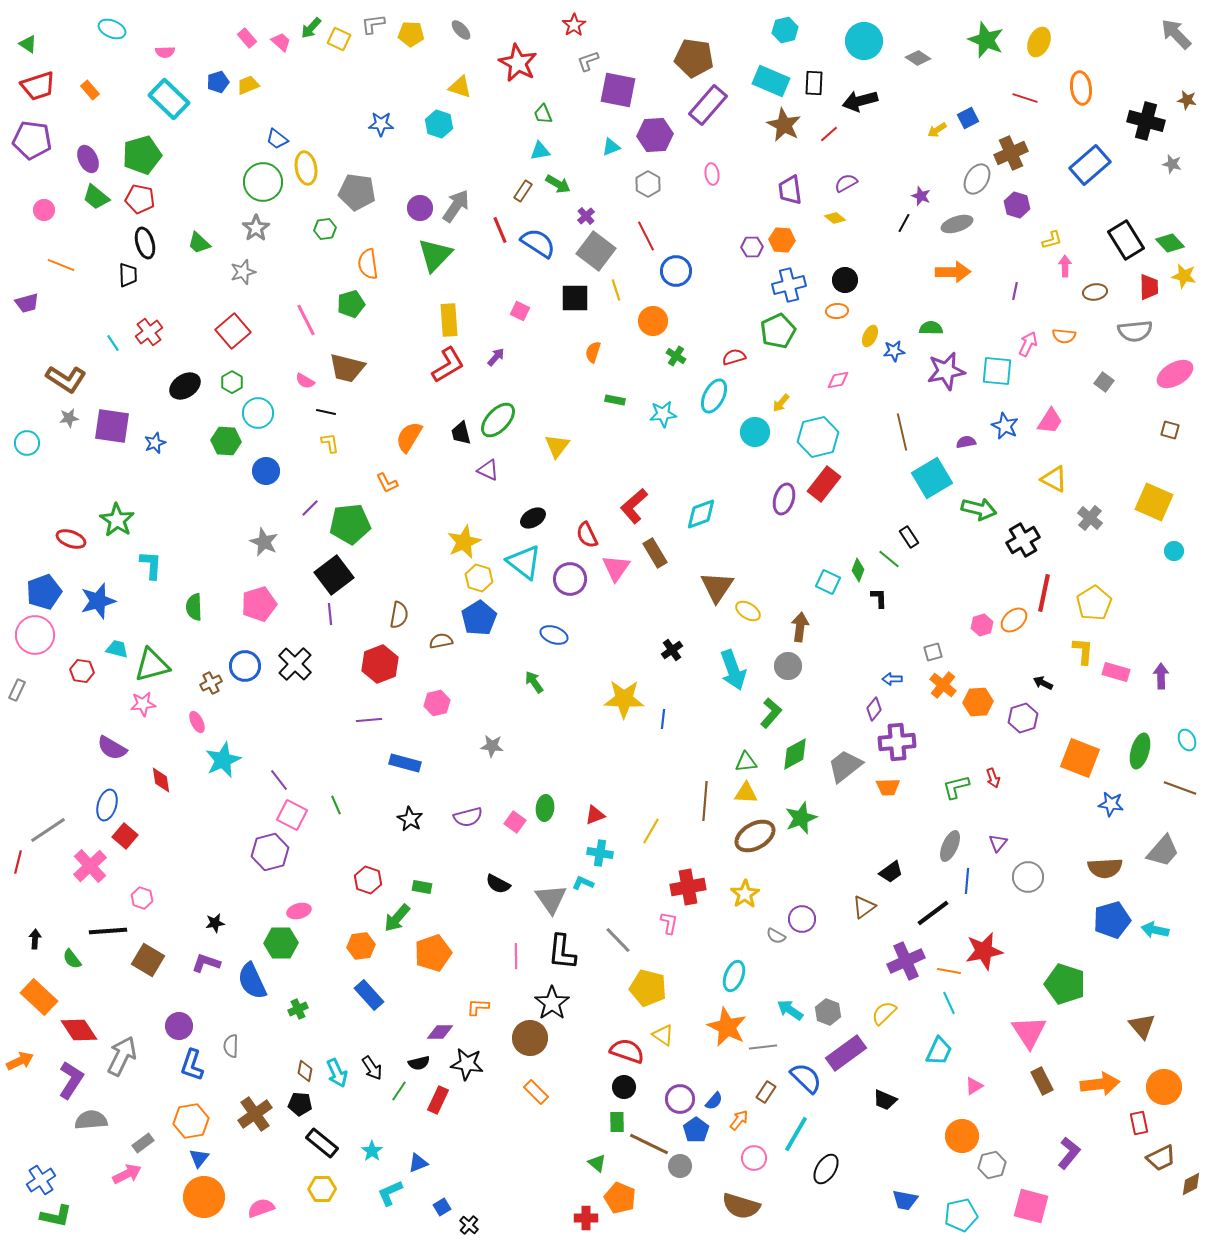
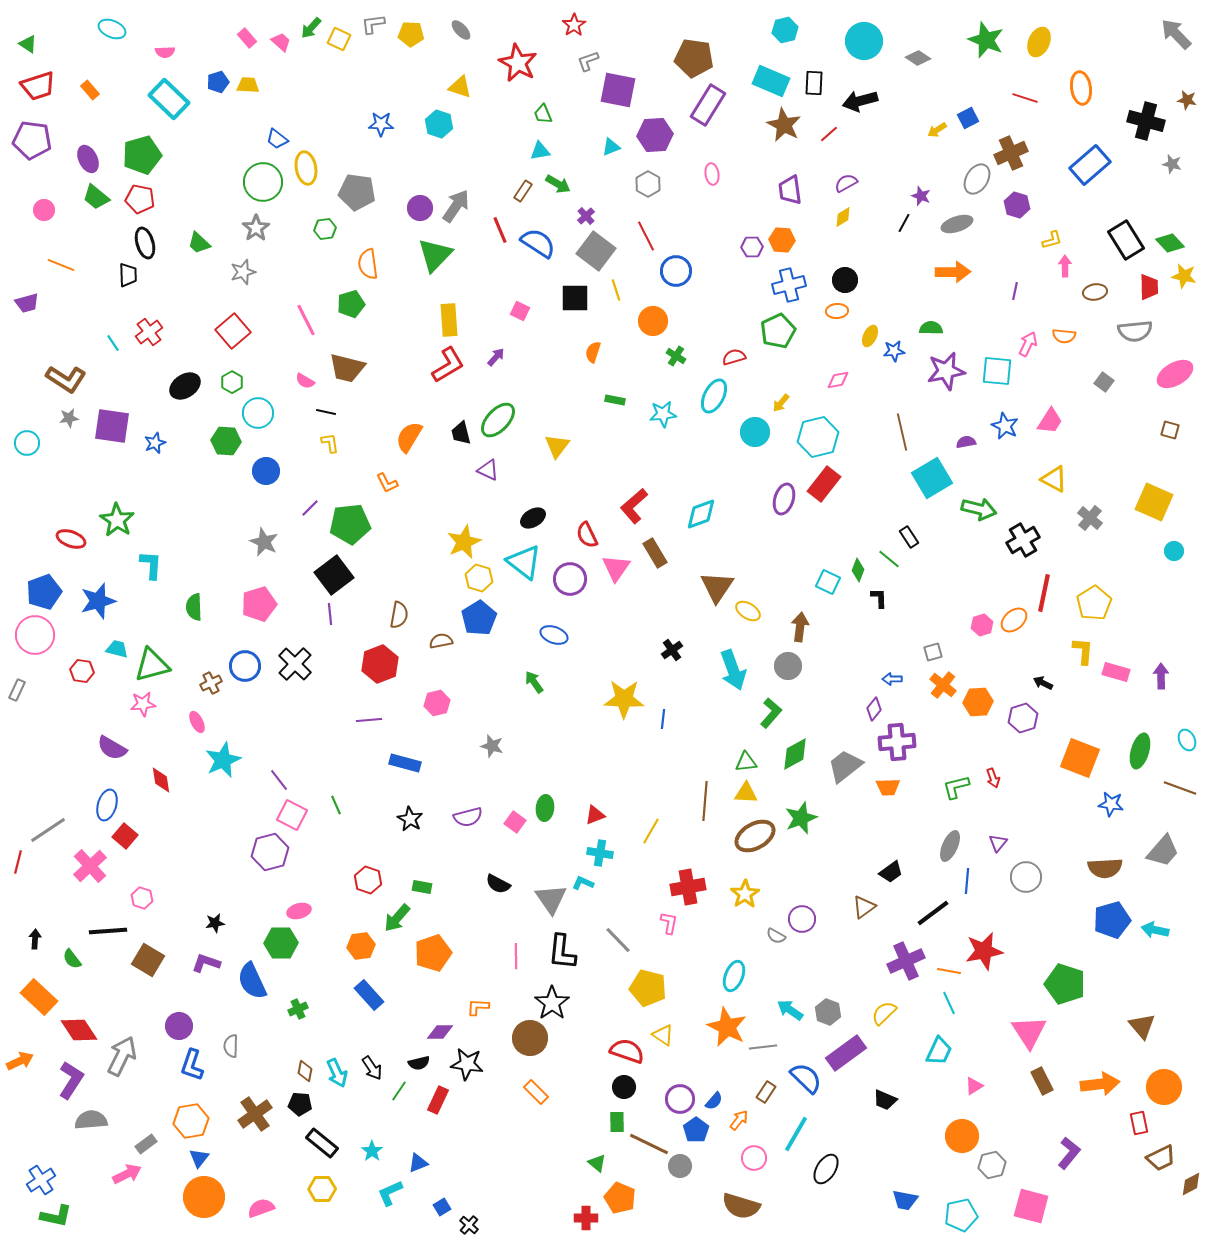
yellow trapezoid at (248, 85): rotated 25 degrees clockwise
purple rectangle at (708, 105): rotated 9 degrees counterclockwise
yellow diamond at (835, 218): moved 8 px right, 1 px up; rotated 70 degrees counterclockwise
gray star at (492, 746): rotated 10 degrees clockwise
gray circle at (1028, 877): moved 2 px left
gray rectangle at (143, 1143): moved 3 px right, 1 px down
